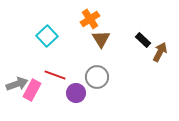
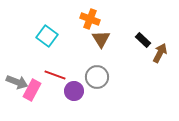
orange cross: rotated 36 degrees counterclockwise
cyan square: rotated 10 degrees counterclockwise
brown arrow: moved 1 px down
gray arrow: moved 2 px up; rotated 40 degrees clockwise
purple circle: moved 2 px left, 2 px up
